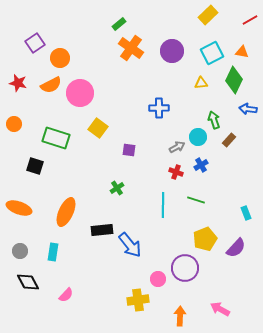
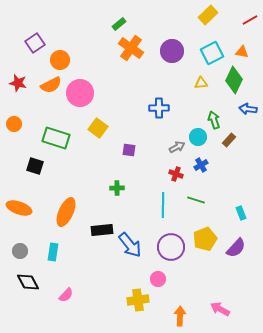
orange circle at (60, 58): moved 2 px down
red cross at (176, 172): moved 2 px down
green cross at (117, 188): rotated 32 degrees clockwise
cyan rectangle at (246, 213): moved 5 px left
purple circle at (185, 268): moved 14 px left, 21 px up
